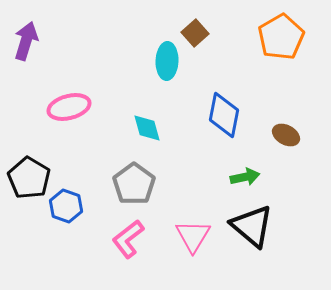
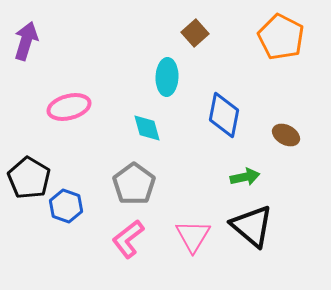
orange pentagon: rotated 15 degrees counterclockwise
cyan ellipse: moved 16 px down
